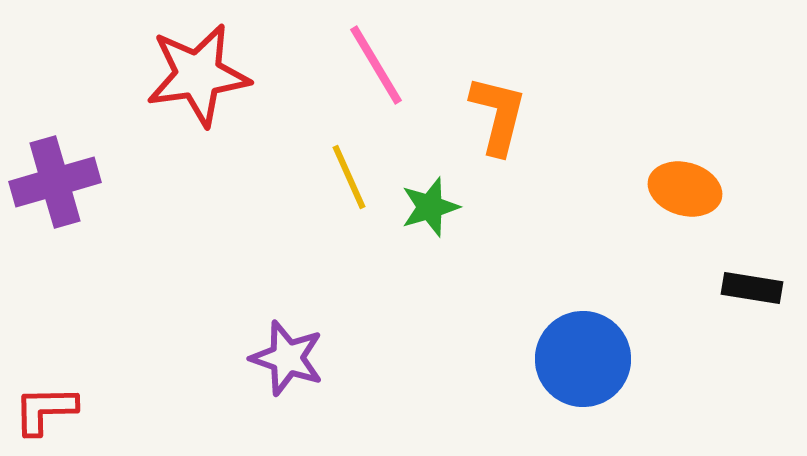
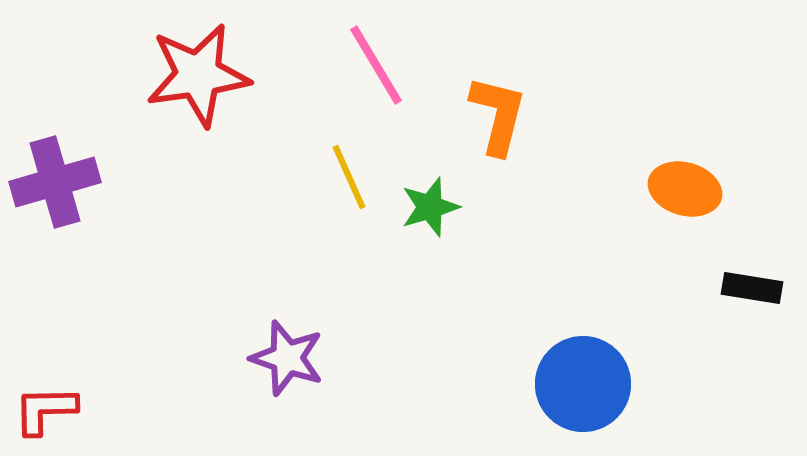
blue circle: moved 25 px down
